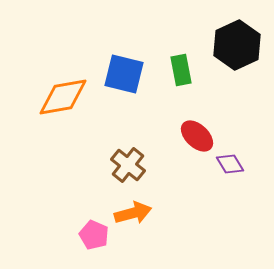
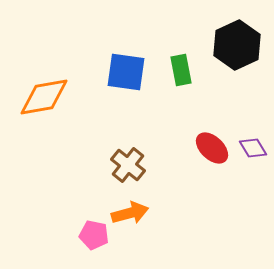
blue square: moved 2 px right, 2 px up; rotated 6 degrees counterclockwise
orange diamond: moved 19 px left
red ellipse: moved 15 px right, 12 px down
purple diamond: moved 23 px right, 16 px up
orange arrow: moved 3 px left
pink pentagon: rotated 12 degrees counterclockwise
